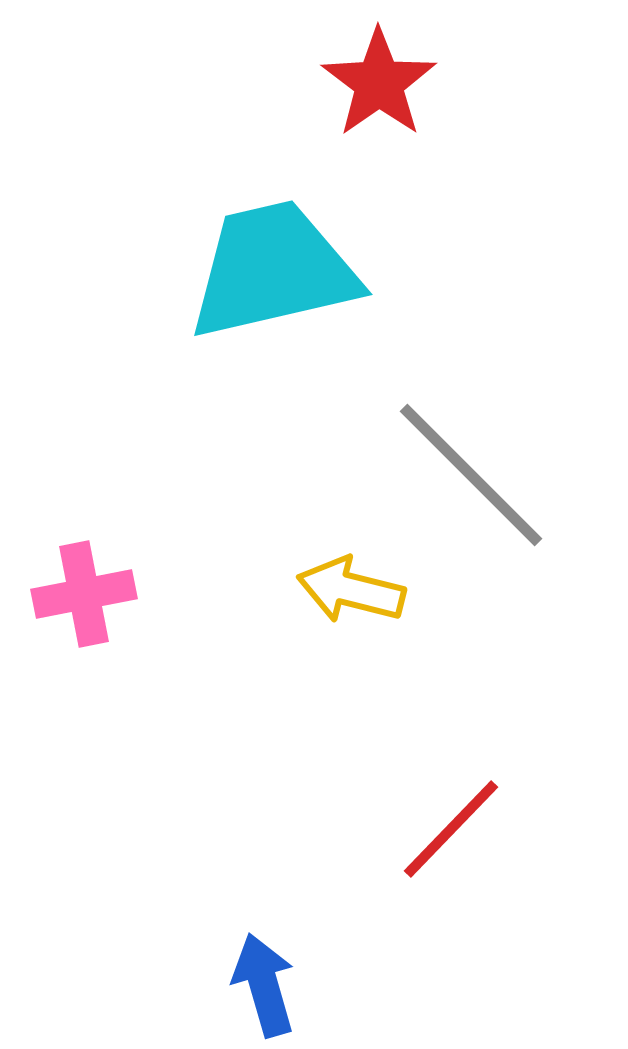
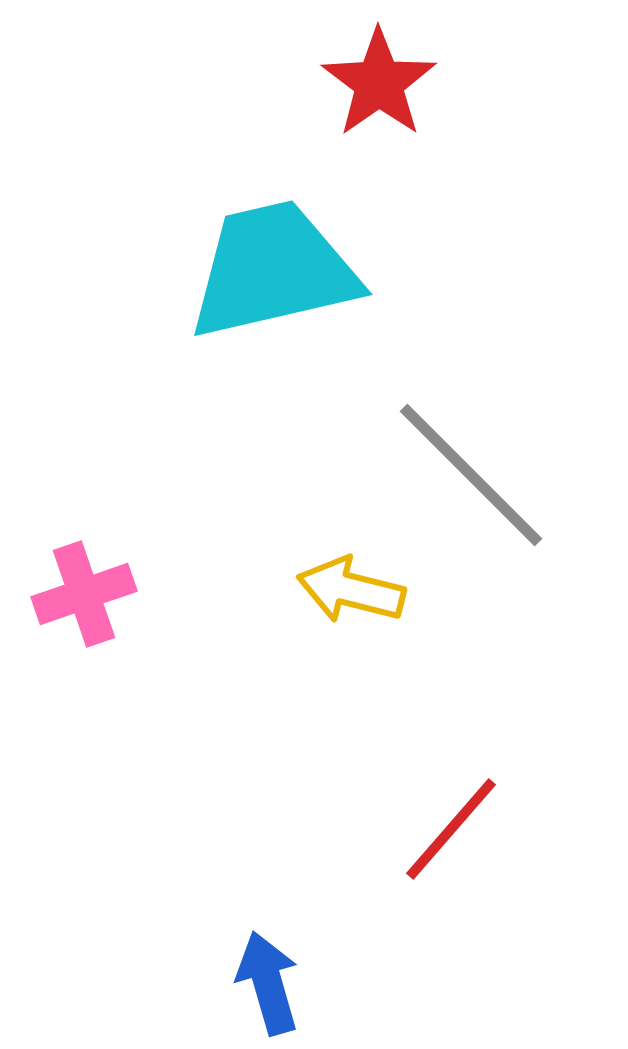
pink cross: rotated 8 degrees counterclockwise
red line: rotated 3 degrees counterclockwise
blue arrow: moved 4 px right, 2 px up
